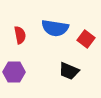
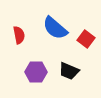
blue semicircle: rotated 32 degrees clockwise
red semicircle: moved 1 px left
purple hexagon: moved 22 px right
